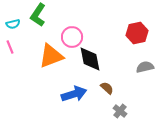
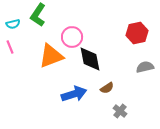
brown semicircle: rotated 104 degrees clockwise
